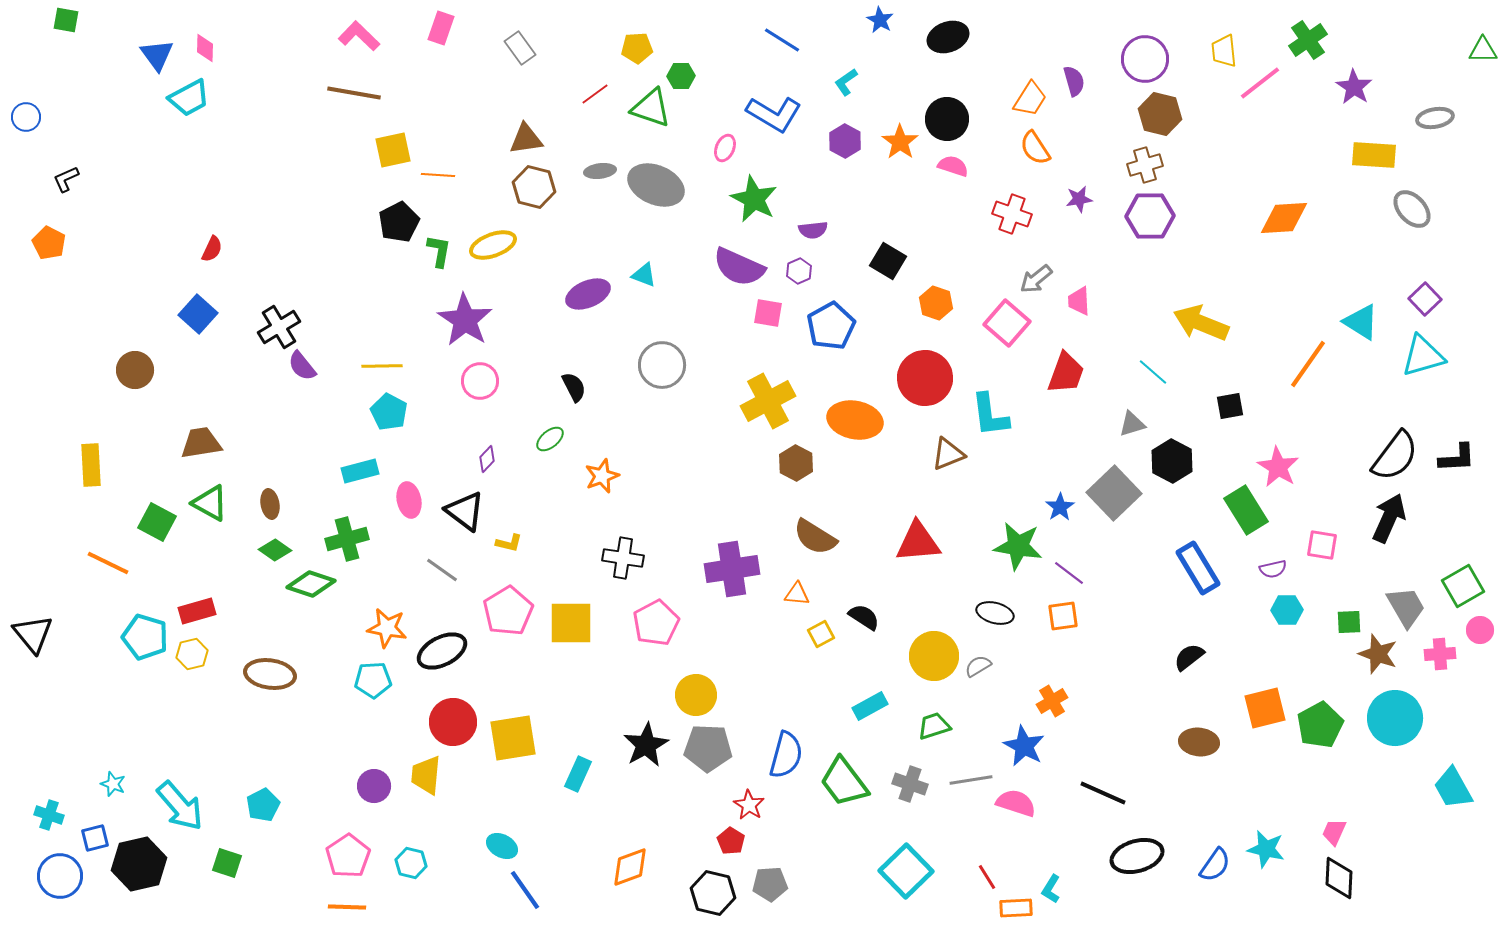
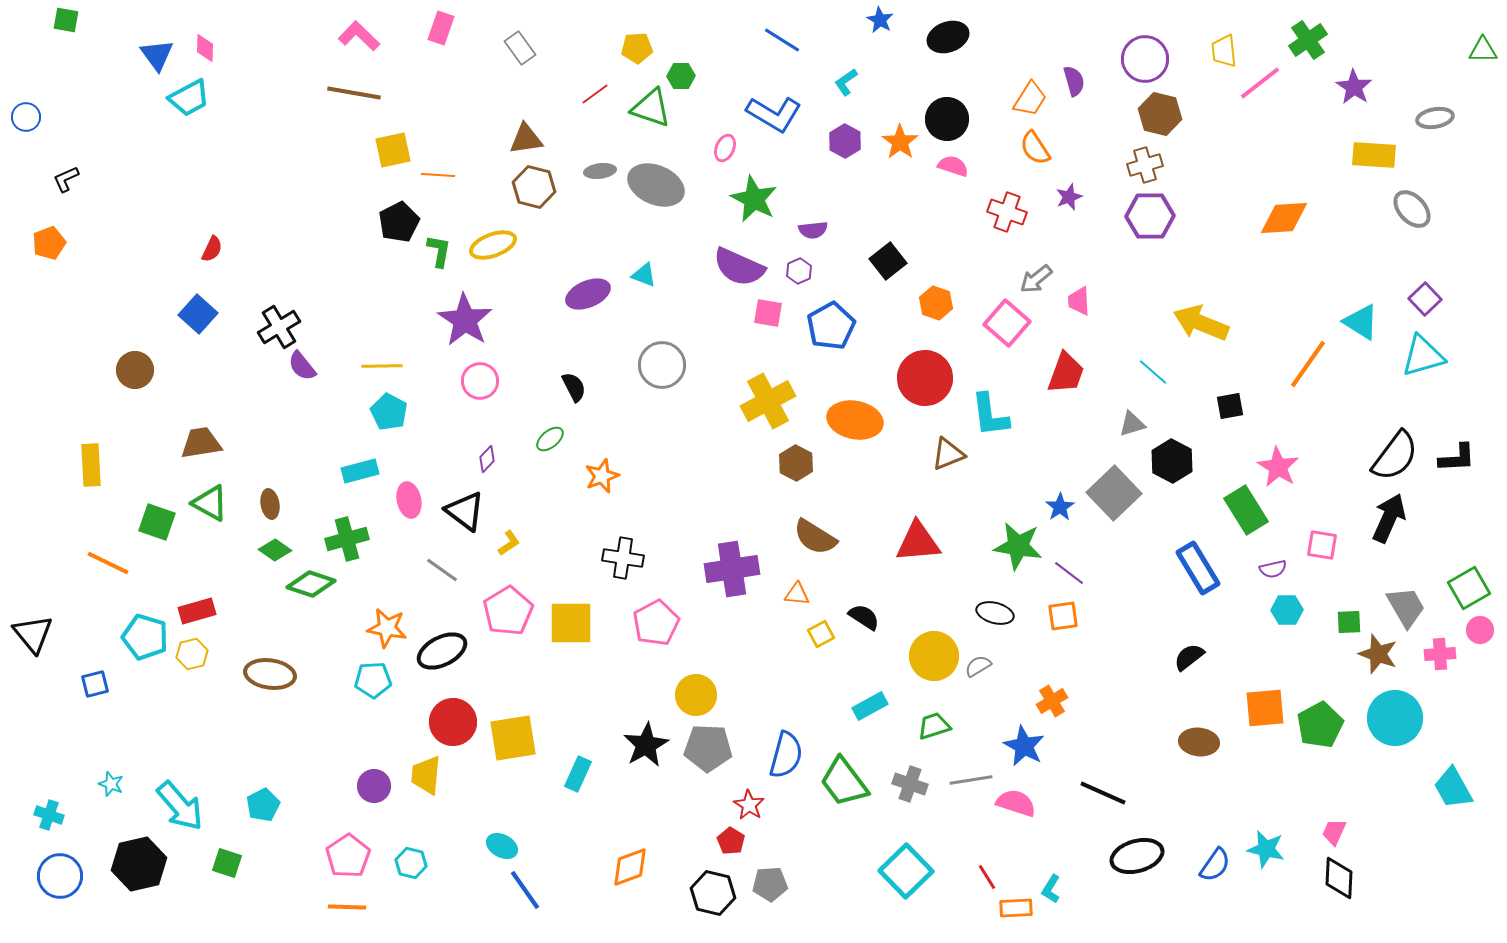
purple star at (1079, 199): moved 10 px left, 2 px up; rotated 12 degrees counterclockwise
red cross at (1012, 214): moved 5 px left, 2 px up
orange pentagon at (49, 243): rotated 24 degrees clockwise
black square at (888, 261): rotated 21 degrees clockwise
green square at (157, 522): rotated 9 degrees counterclockwise
yellow L-shape at (509, 543): rotated 48 degrees counterclockwise
green square at (1463, 586): moved 6 px right, 2 px down
orange square at (1265, 708): rotated 9 degrees clockwise
cyan star at (113, 784): moved 2 px left
blue square at (95, 838): moved 154 px up
